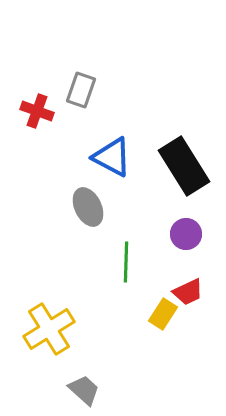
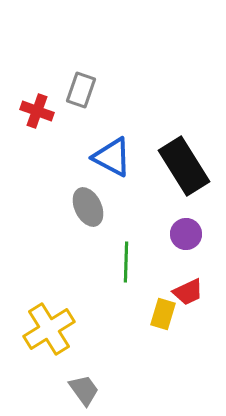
yellow rectangle: rotated 16 degrees counterclockwise
gray trapezoid: rotated 12 degrees clockwise
